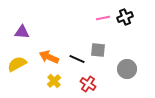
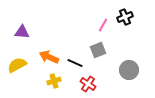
pink line: moved 7 px down; rotated 48 degrees counterclockwise
gray square: rotated 28 degrees counterclockwise
black line: moved 2 px left, 4 px down
yellow semicircle: moved 1 px down
gray circle: moved 2 px right, 1 px down
yellow cross: rotated 24 degrees clockwise
